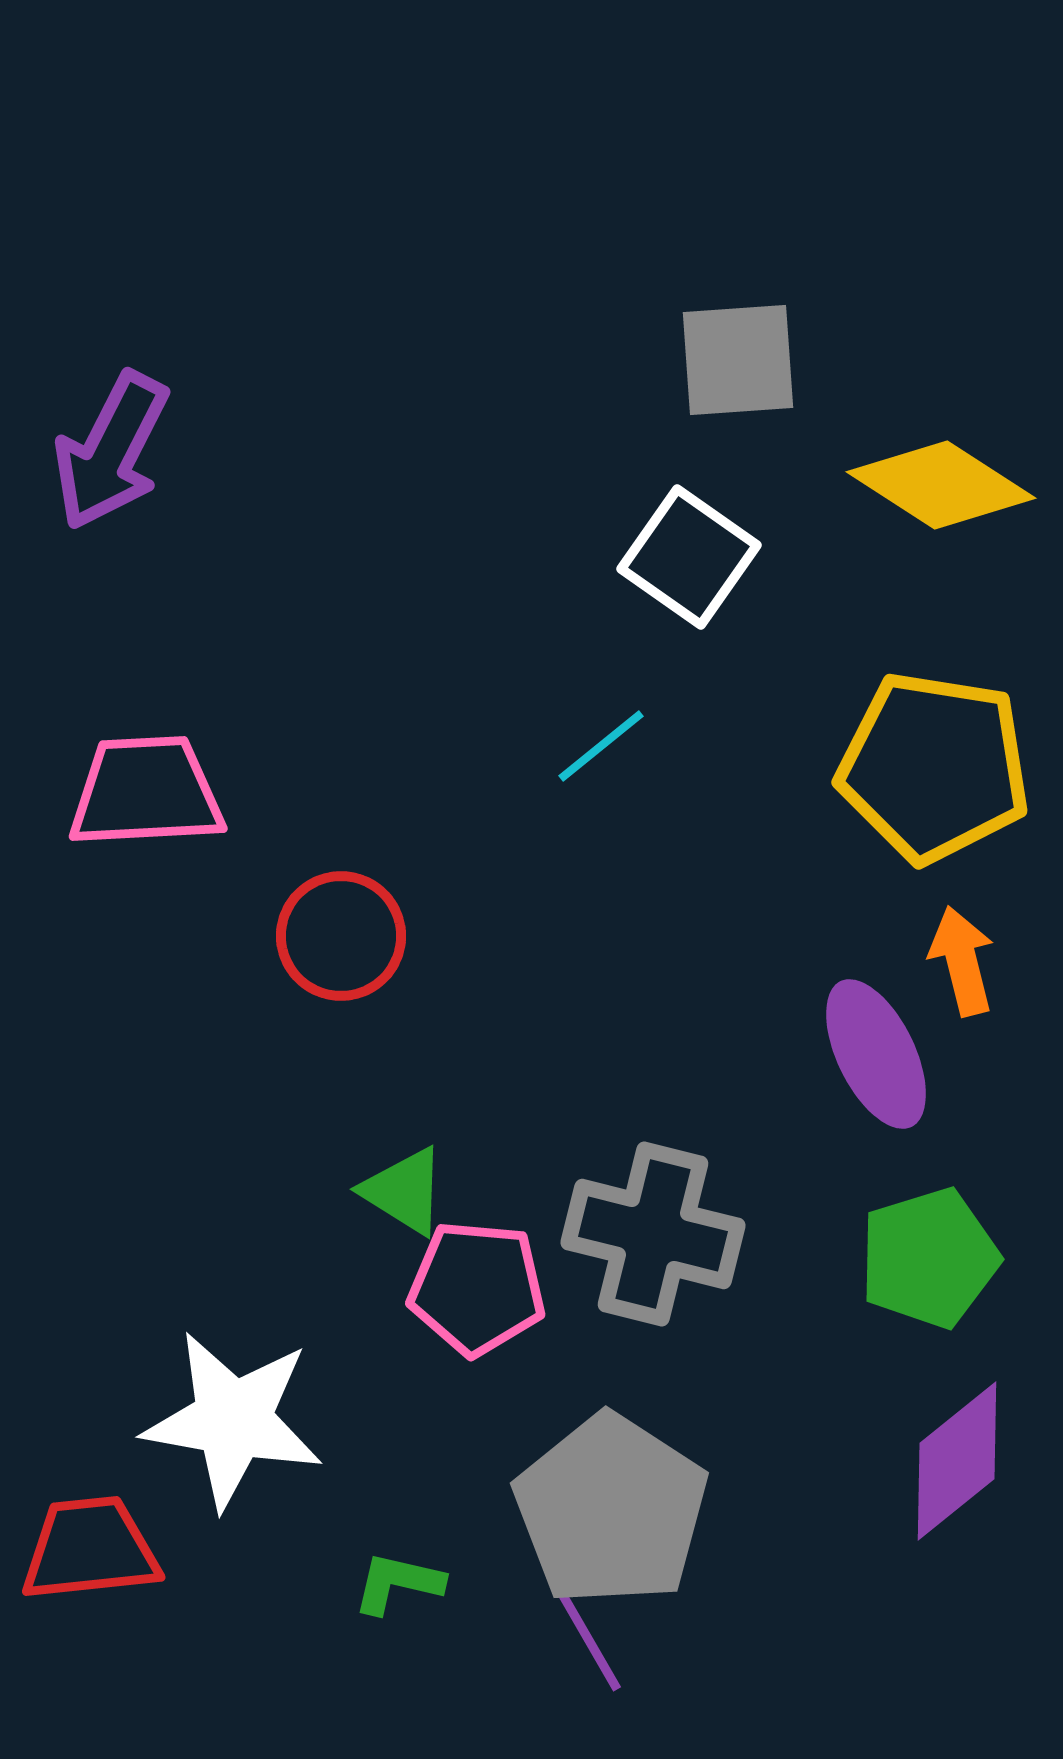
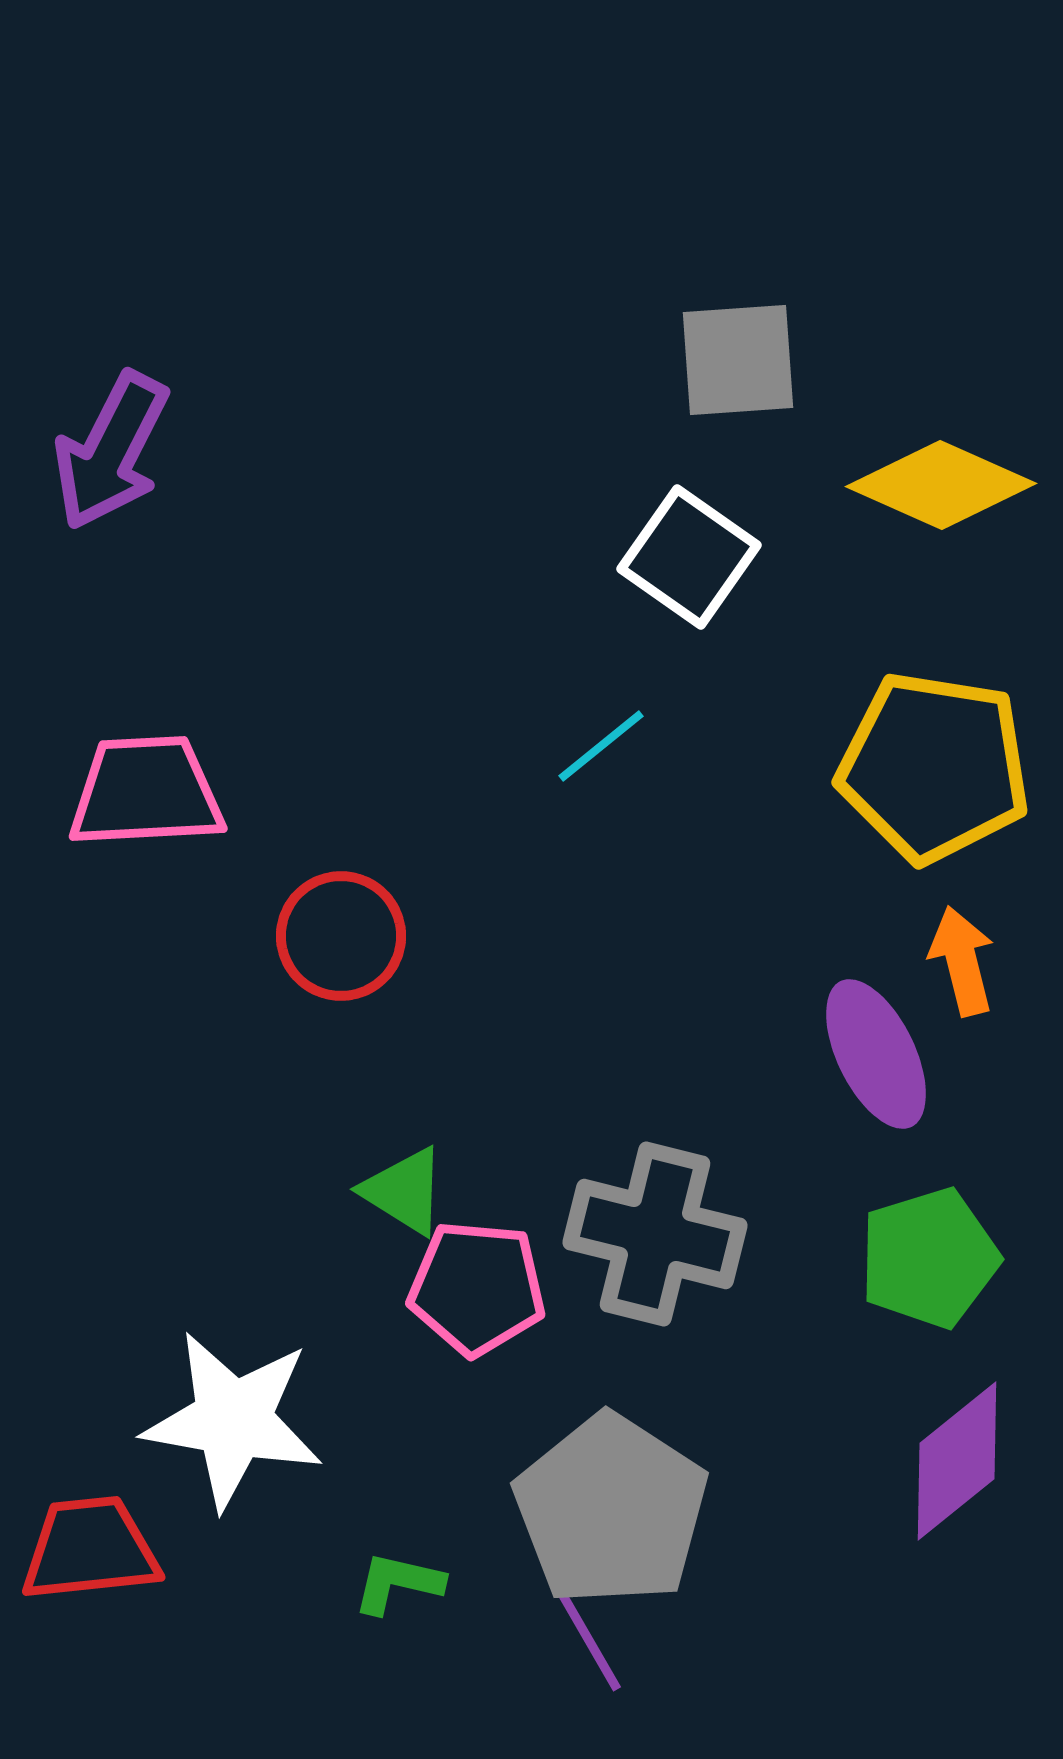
yellow diamond: rotated 9 degrees counterclockwise
gray cross: moved 2 px right
